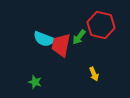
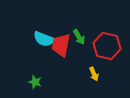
red hexagon: moved 6 px right, 21 px down
green arrow: rotated 70 degrees counterclockwise
